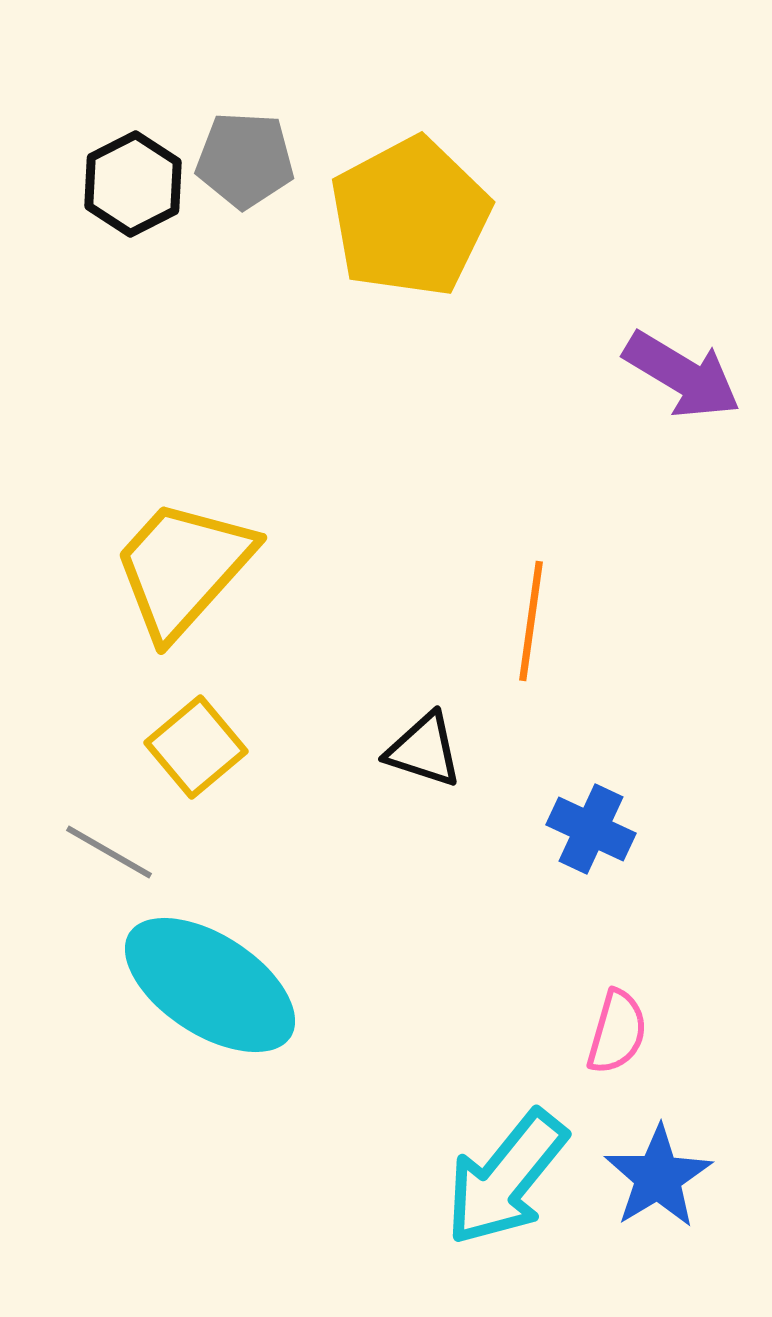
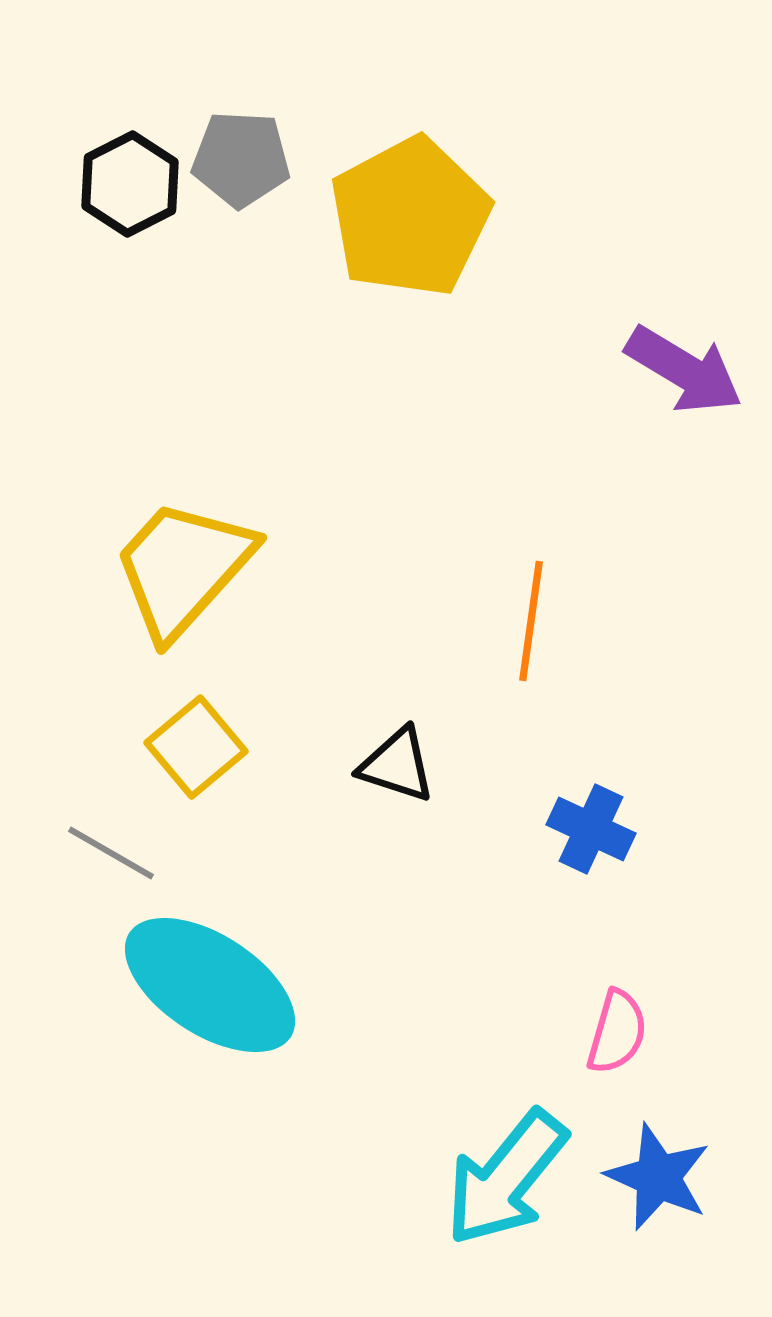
gray pentagon: moved 4 px left, 1 px up
black hexagon: moved 3 px left
purple arrow: moved 2 px right, 5 px up
black triangle: moved 27 px left, 15 px down
gray line: moved 2 px right, 1 px down
blue star: rotated 17 degrees counterclockwise
